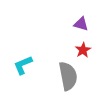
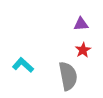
purple triangle: rotated 21 degrees counterclockwise
cyan L-shape: rotated 65 degrees clockwise
